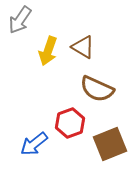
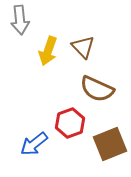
gray arrow: rotated 40 degrees counterclockwise
brown triangle: rotated 15 degrees clockwise
